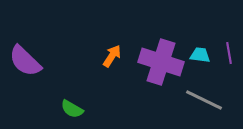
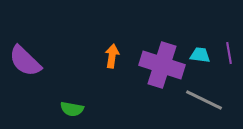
orange arrow: rotated 25 degrees counterclockwise
purple cross: moved 1 px right, 3 px down
green semicircle: rotated 20 degrees counterclockwise
